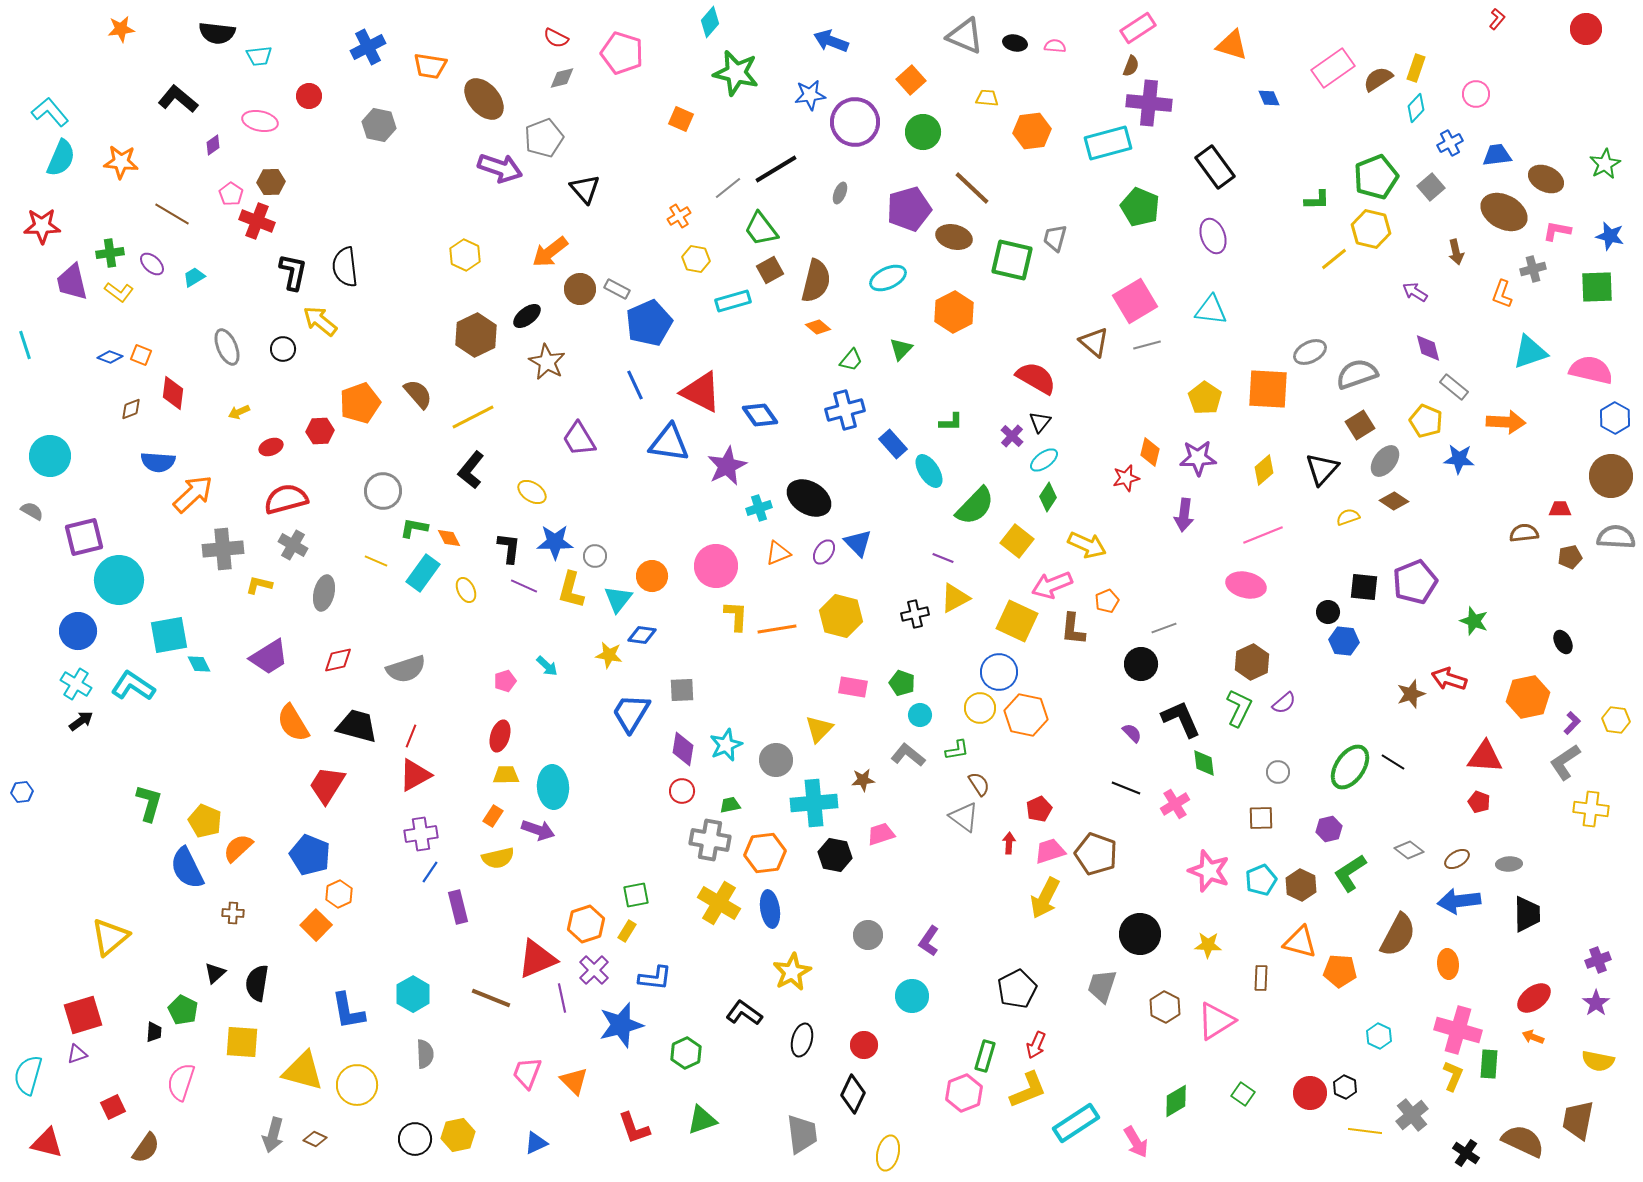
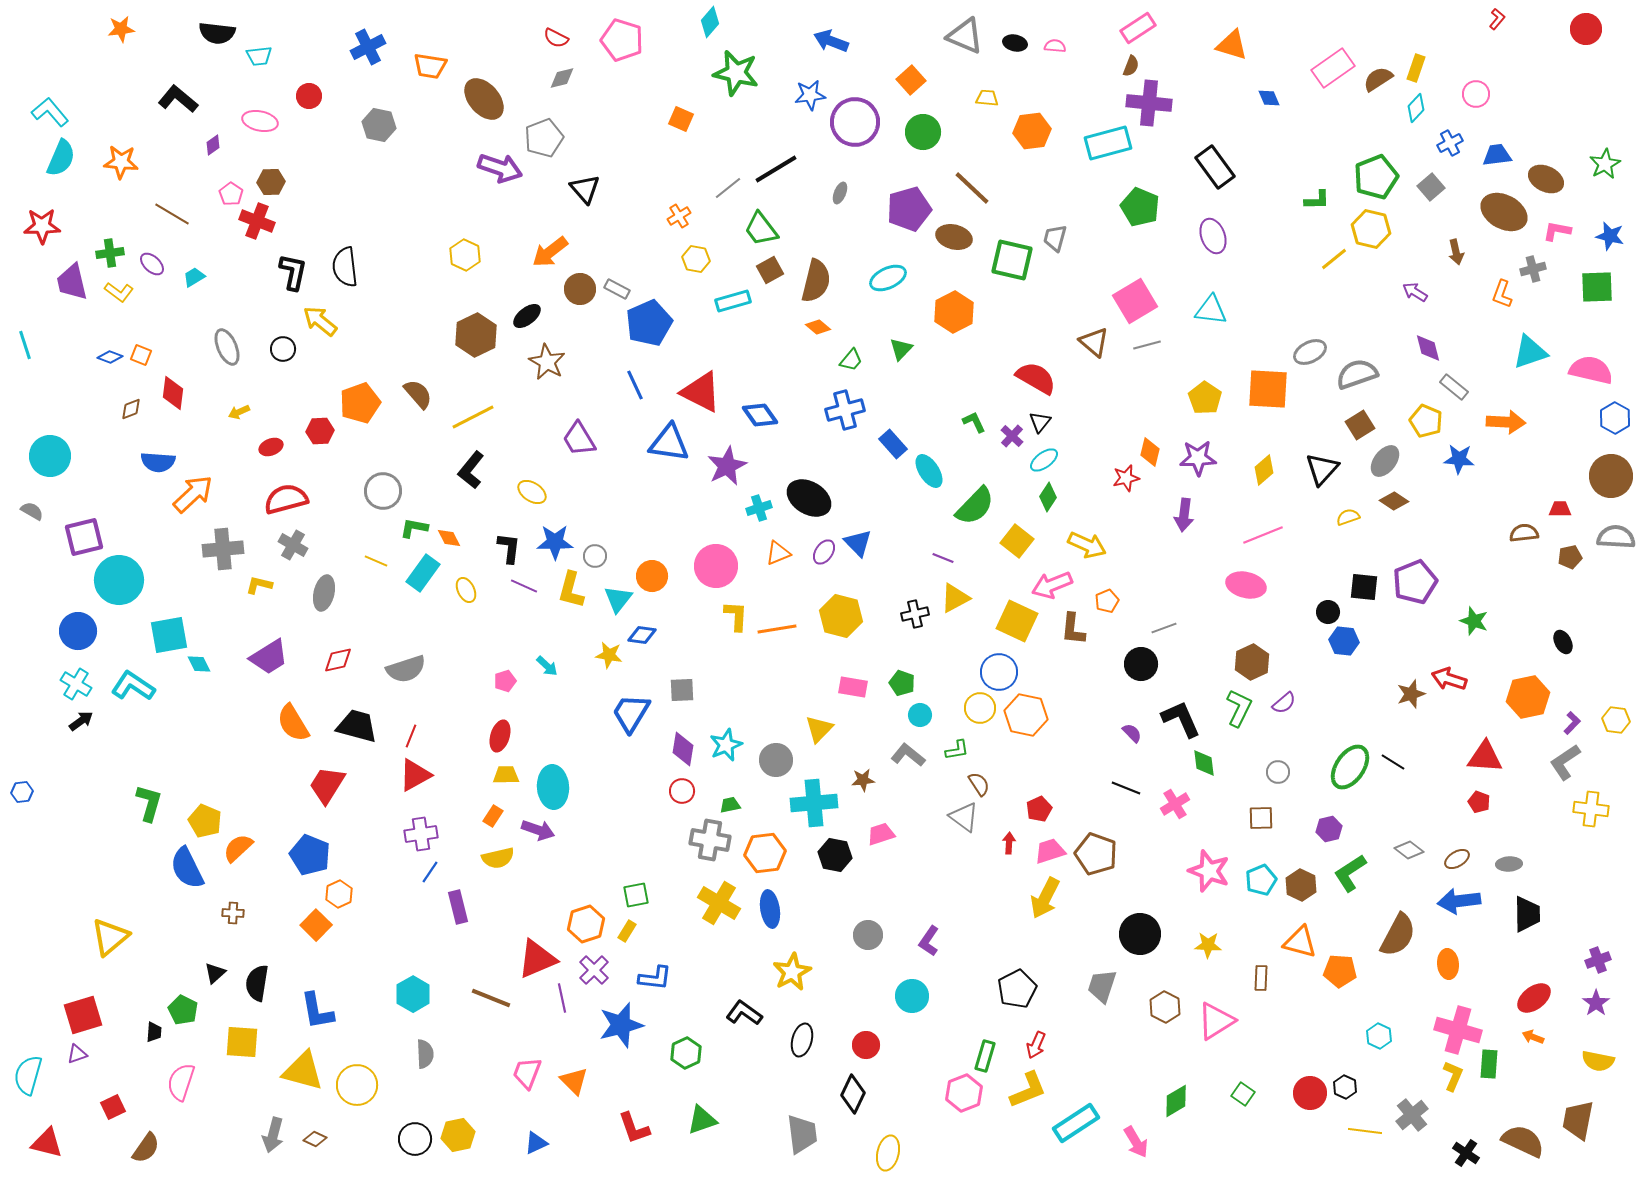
pink pentagon at (622, 53): moved 13 px up
green L-shape at (951, 422): moved 23 px right; rotated 115 degrees counterclockwise
blue L-shape at (348, 1011): moved 31 px left
red circle at (864, 1045): moved 2 px right
